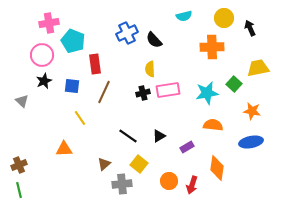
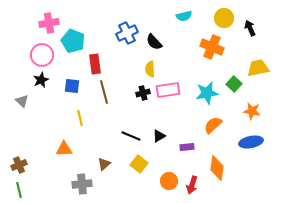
black semicircle: moved 2 px down
orange cross: rotated 25 degrees clockwise
black star: moved 3 px left, 1 px up
brown line: rotated 40 degrees counterclockwise
yellow line: rotated 21 degrees clockwise
orange semicircle: rotated 48 degrees counterclockwise
black line: moved 3 px right; rotated 12 degrees counterclockwise
purple rectangle: rotated 24 degrees clockwise
gray cross: moved 40 px left
